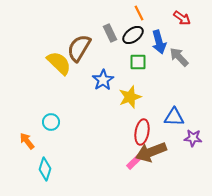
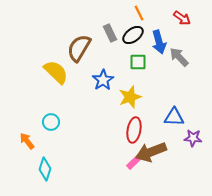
yellow semicircle: moved 3 px left, 9 px down
red ellipse: moved 8 px left, 2 px up
